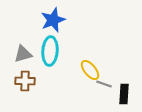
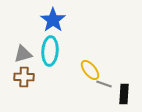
blue star: rotated 15 degrees counterclockwise
brown cross: moved 1 px left, 4 px up
